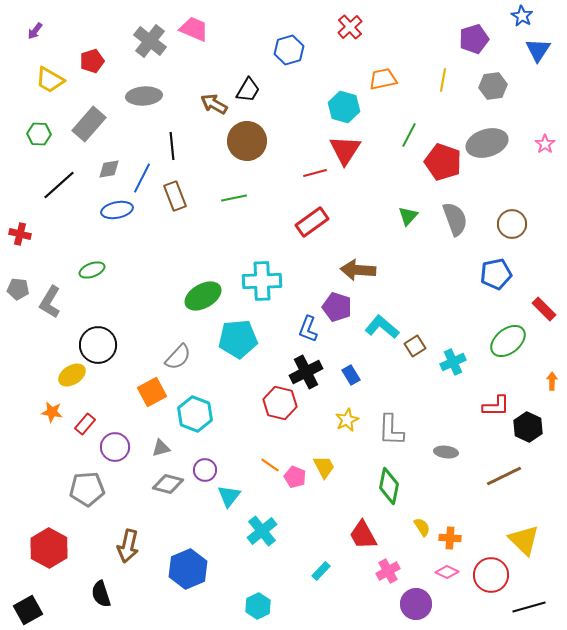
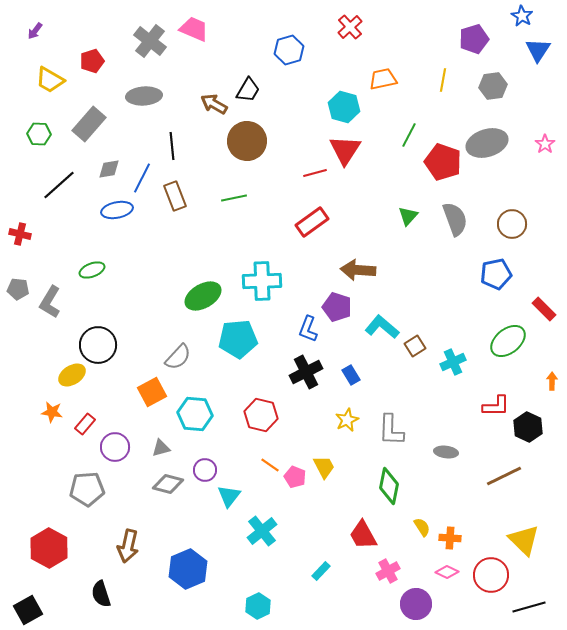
red hexagon at (280, 403): moved 19 px left, 12 px down
cyan hexagon at (195, 414): rotated 16 degrees counterclockwise
